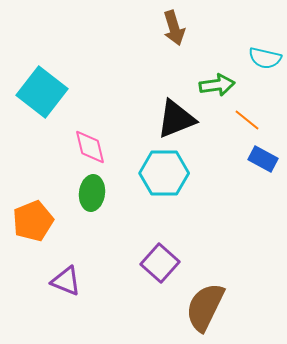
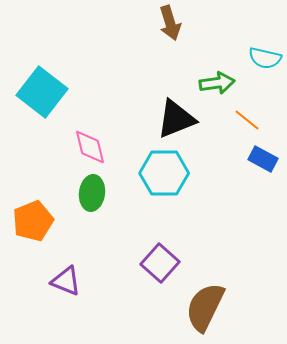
brown arrow: moved 4 px left, 5 px up
green arrow: moved 2 px up
